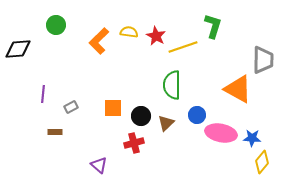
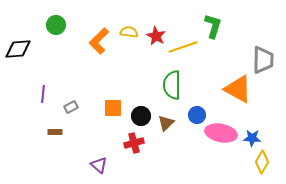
yellow diamond: rotated 10 degrees counterclockwise
